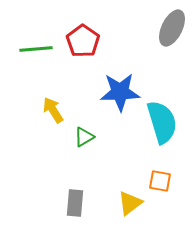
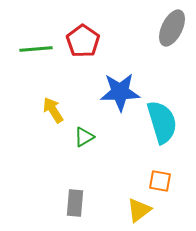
yellow triangle: moved 9 px right, 7 px down
